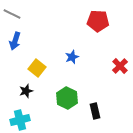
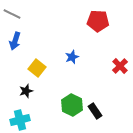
green hexagon: moved 5 px right, 7 px down
black rectangle: rotated 21 degrees counterclockwise
